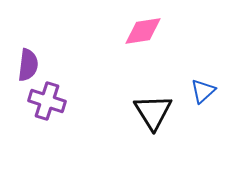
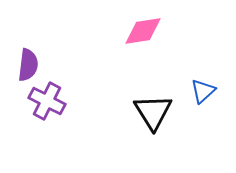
purple cross: rotated 9 degrees clockwise
